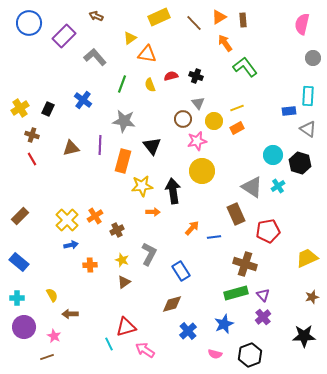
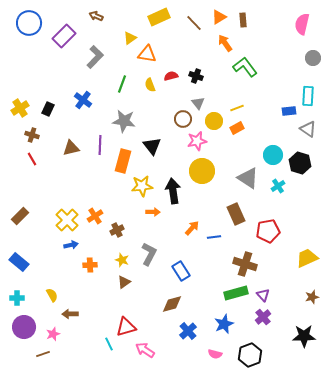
gray L-shape at (95, 57): rotated 85 degrees clockwise
gray triangle at (252, 187): moved 4 px left, 9 px up
pink star at (54, 336): moved 1 px left, 2 px up; rotated 24 degrees clockwise
brown line at (47, 357): moved 4 px left, 3 px up
